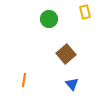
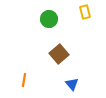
brown square: moved 7 px left
